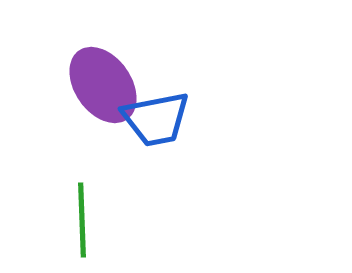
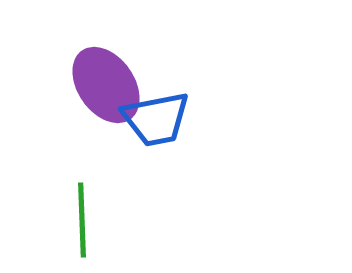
purple ellipse: moved 3 px right
